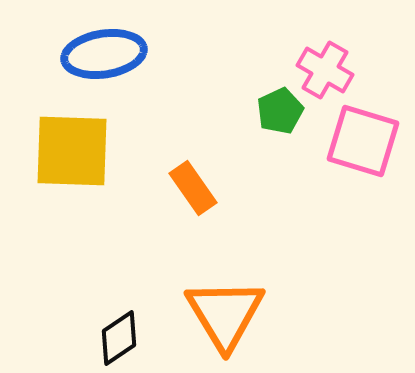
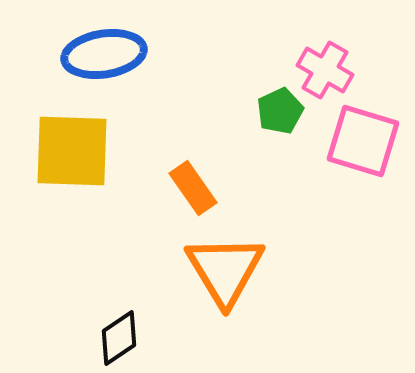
orange triangle: moved 44 px up
